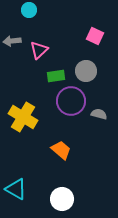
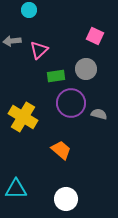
gray circle: moved 2 px up
purple circle: moved 2 px down
cyan triangle: rotated 30 degrees counterclockwise
white circle: moved 4 px right
